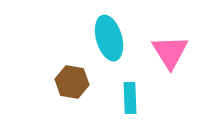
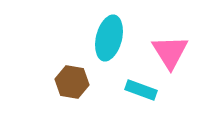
cyan ellipse: rotated 30 degrees clockwise
cyan rectangle: moved 11 px right, 8 px up; rotated 68 degrees counterclockwise
